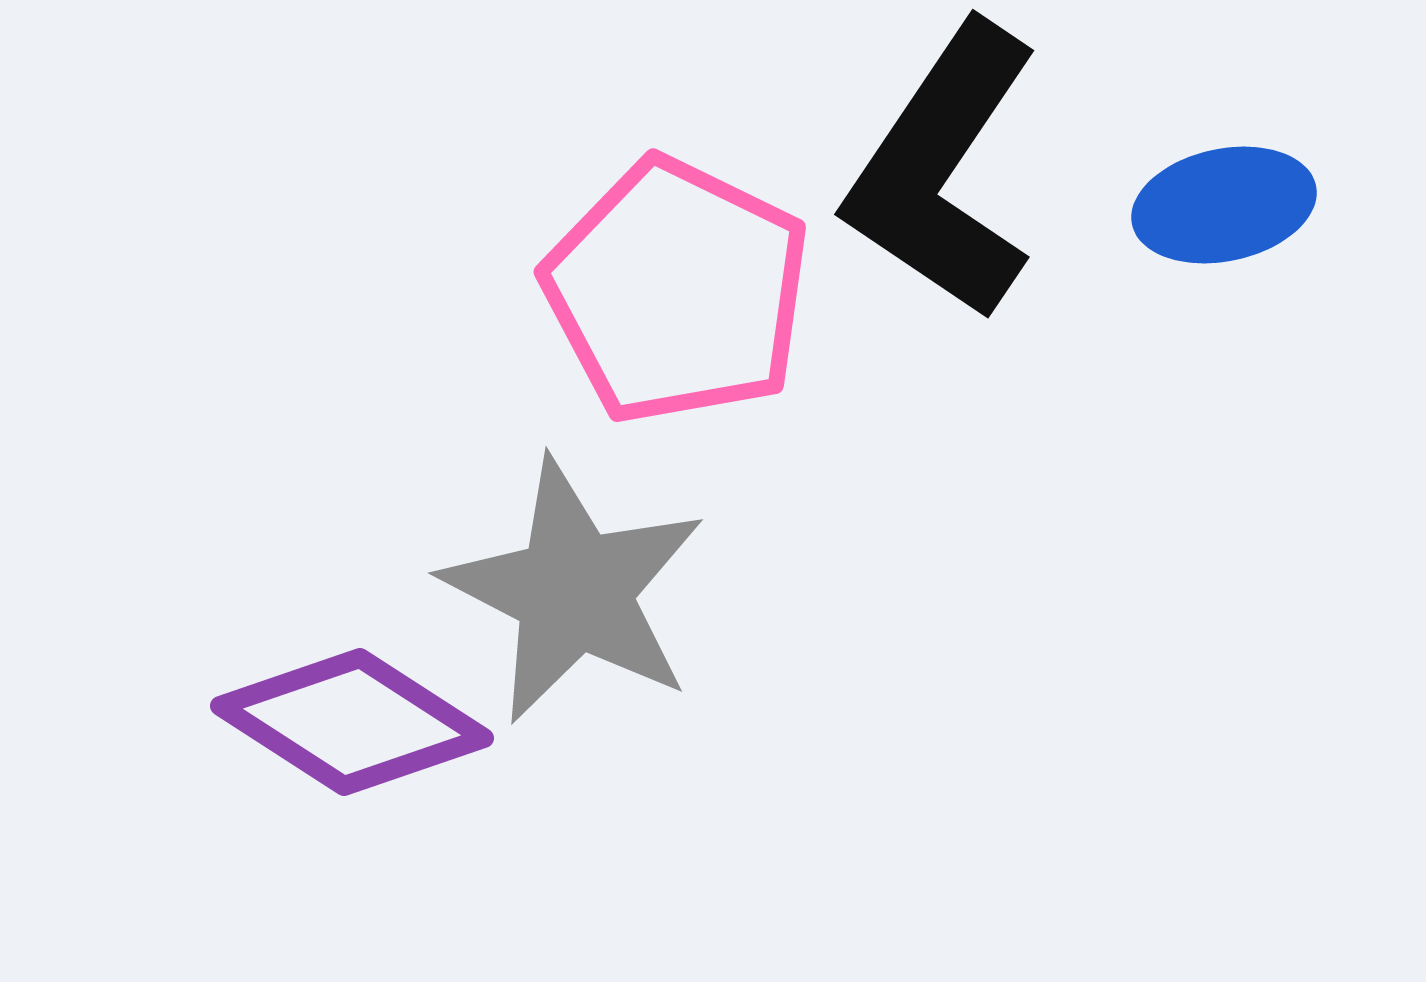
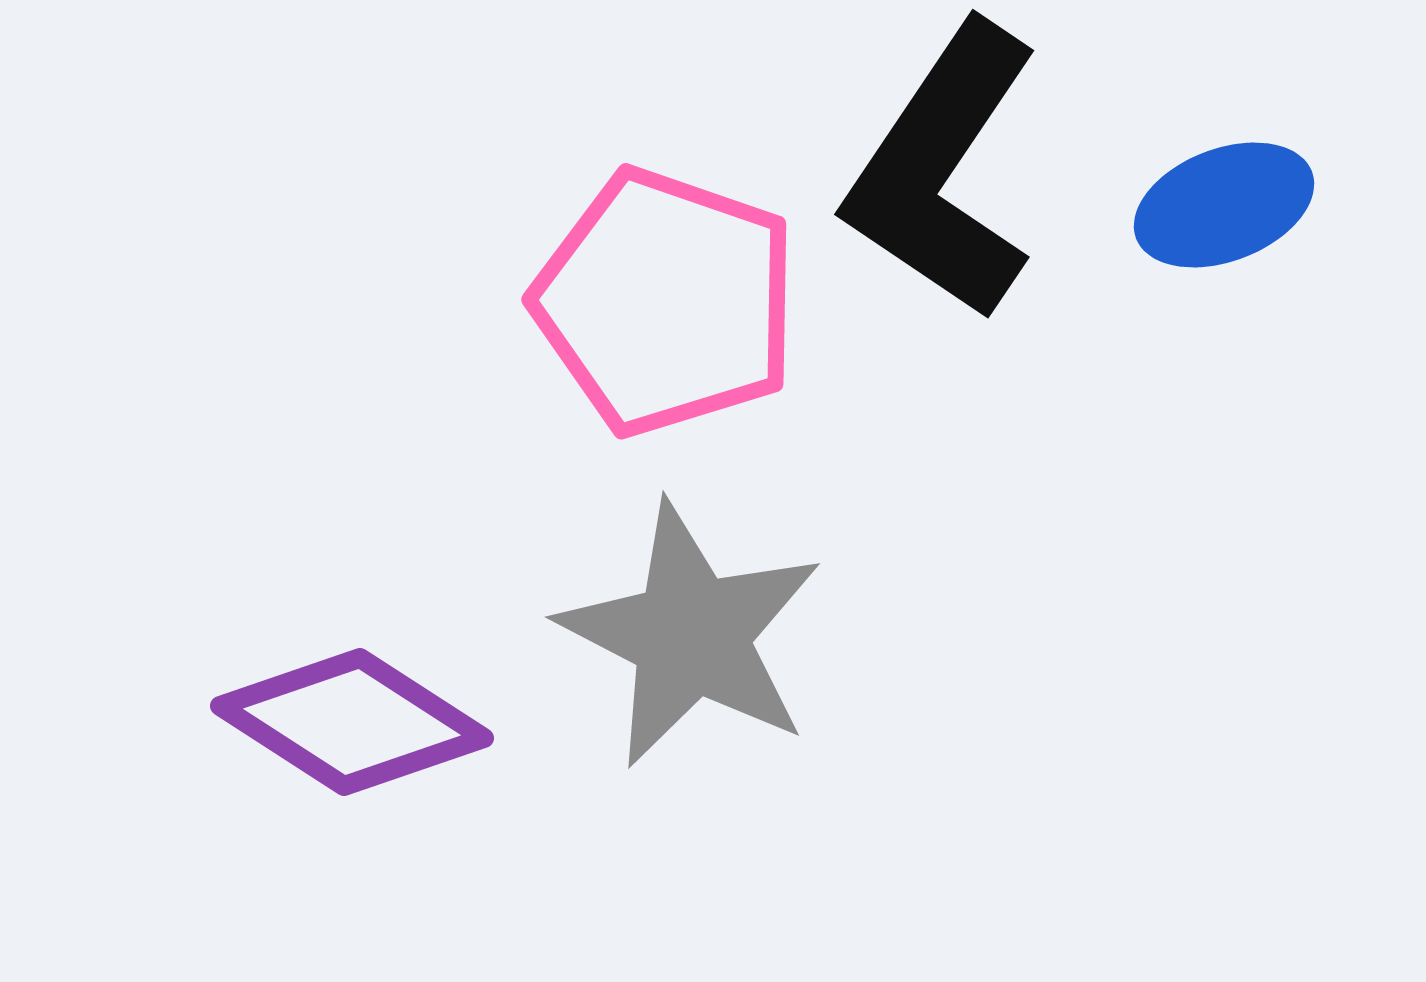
blue ellipse: rotated 9 degrees counterclockwise
pink pentagon: moved 11 px left, 11 px down; rotated 7 degrees counterclockwise
gray star: moved 117 px right, 44 px down
